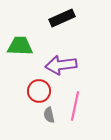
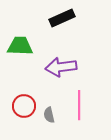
purple arrow: moved 2 px down
red circle: moved 15 px left, 15 px down
pink line: moved 4 px right, 1 px up; rotated 12 degrees counterclockwise
